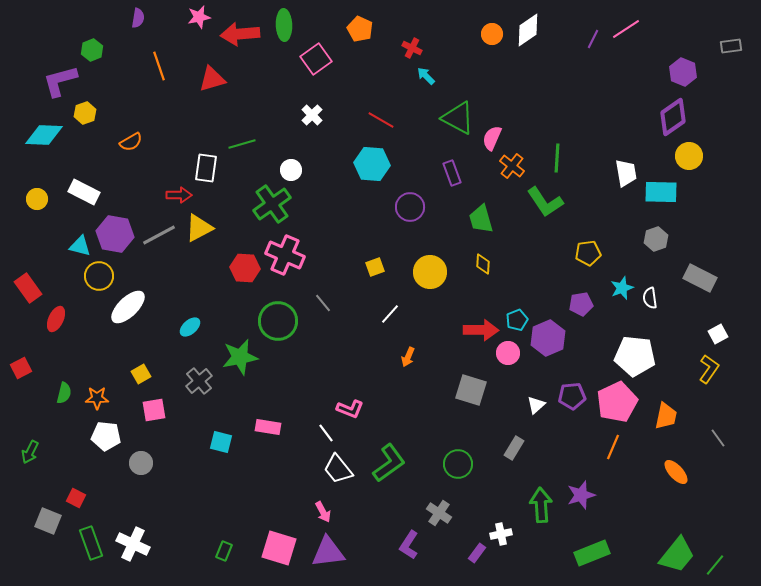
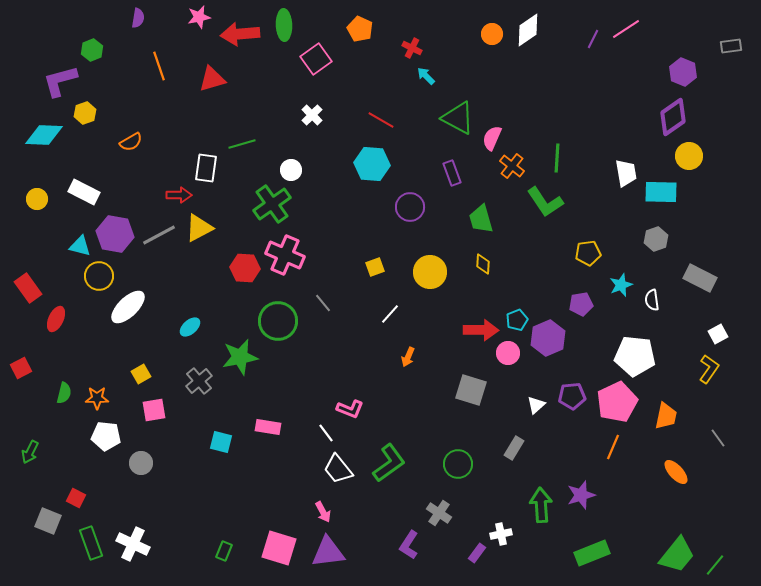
cyan star at (622, 288): moved 1 px left, 3 px up
white semicircle at (650, 298): moved 2 px right, 2 px down
